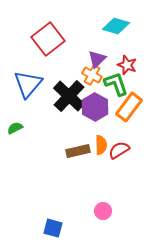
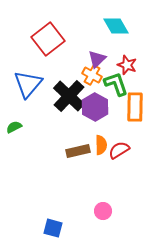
cyan diamond: rotated 44 degrees clockwise
orange rectangle: moved 6 px right; rotated 36 degrees counterclockwise
green semicircle: moved 1 px left, 1 px up
